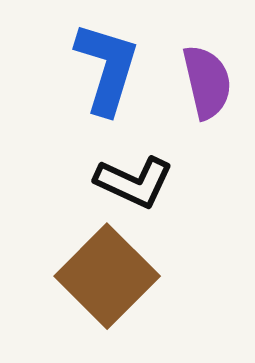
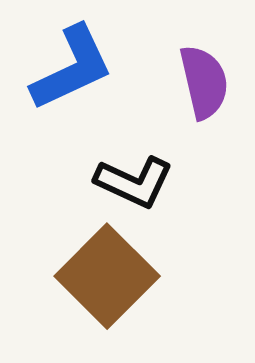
blue L-shape: moved 35 px left; rotated 48 degrees clockwise
purple semicircle: moved 3 px left
